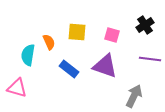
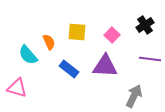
pink square: rotated 28 degrees clockwise
cyan semicircle: rotated 50 degrees counterclockwise
purple triangle: rotated 16 degrees counterclockwise
